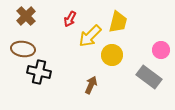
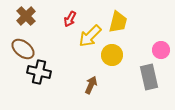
brown ellipse: rotated 30 degrees clockwise
gray rectangle: rotated 40 degrees clockwise
